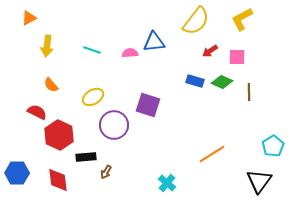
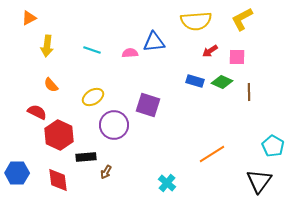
yellow semicircle: rotated 48 degrees clockwise
cyan pentagon: rotated 10 degrees counterclockwise
